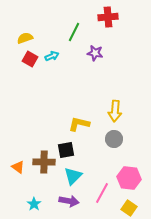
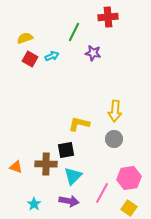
purple star: moved 2 px left
brown cross: moved 2 px right, 2 px down
orange triangle: moved 2 px left; rotated 16 degrees counterclockwise
pink hexagon: rotated 15 degrees counterclockwise
